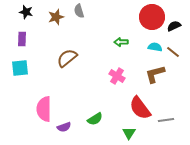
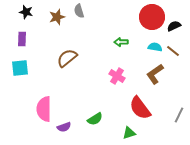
brown star: moved 1 px right
brown line: moved 1 px up
brown L-shape: rotated 20 degrees counterclockwise
gray line: moved 13 px right, 5 px up; rotated 56 degrees counterclockwise
green triangle: rotated 40 degrees clockwise
